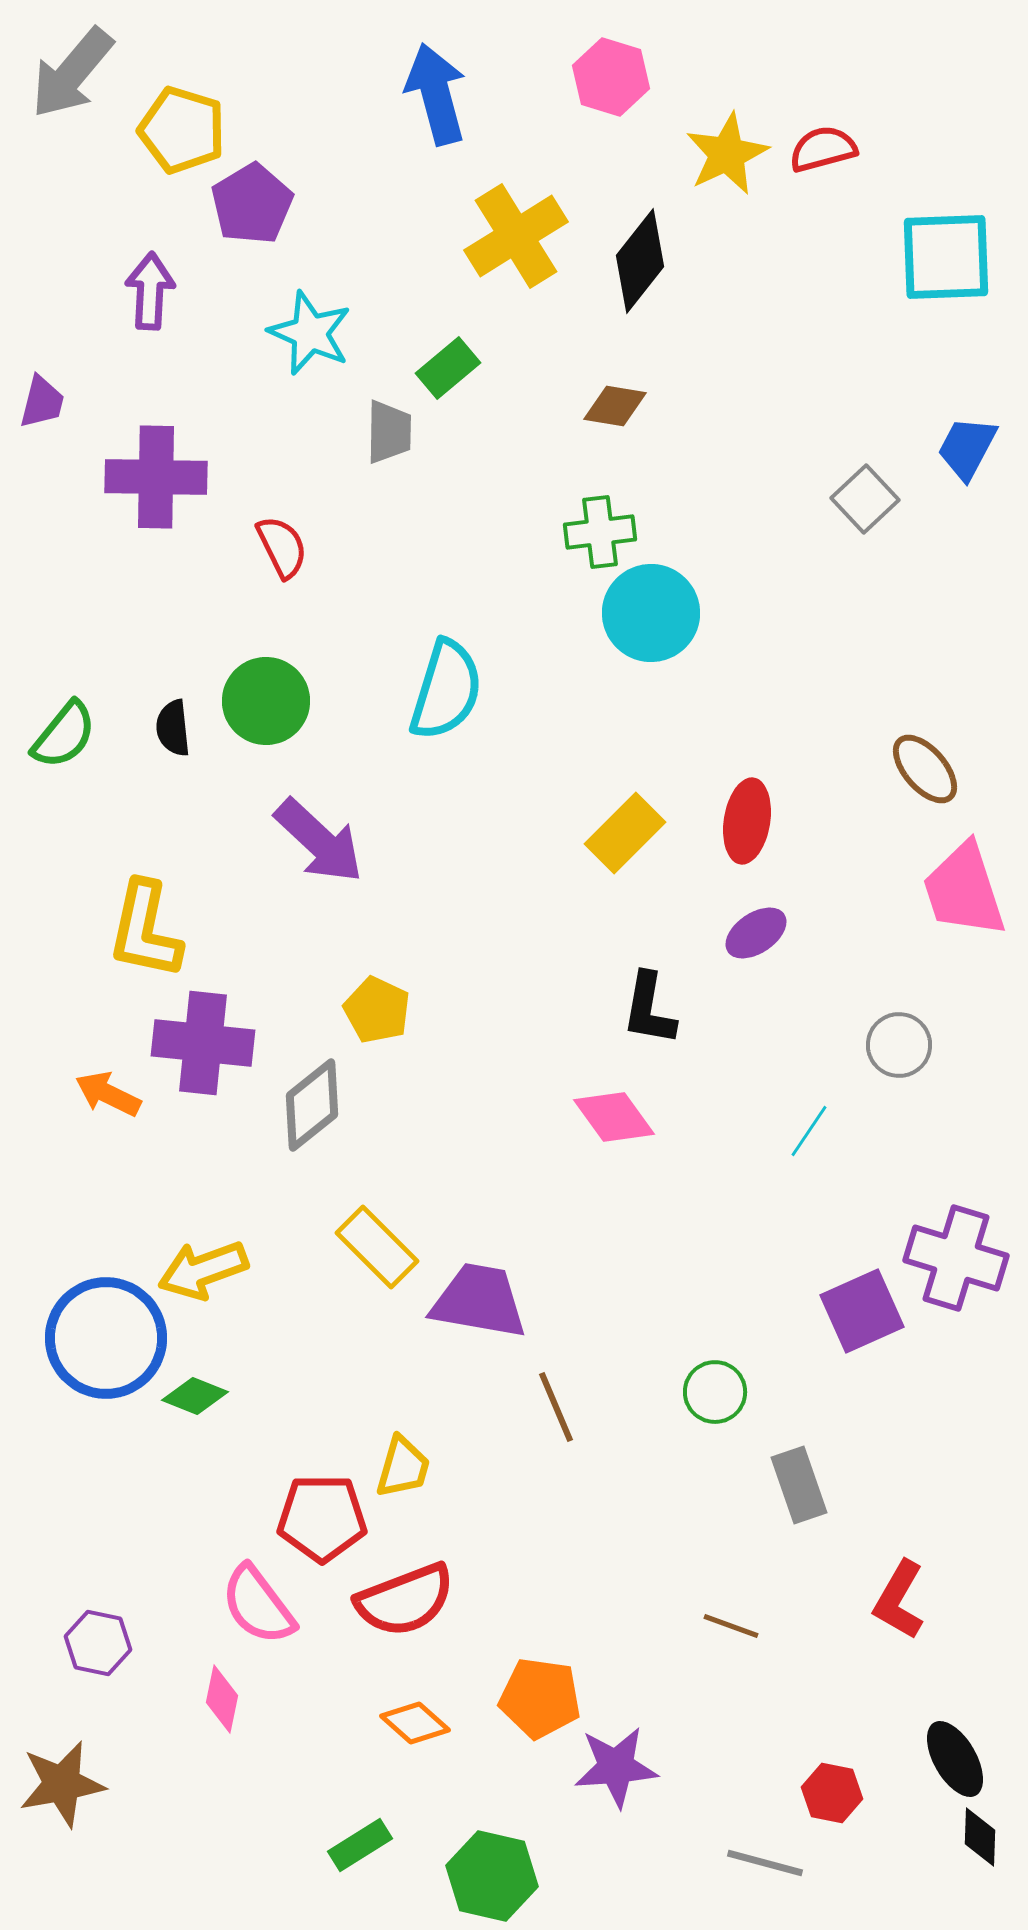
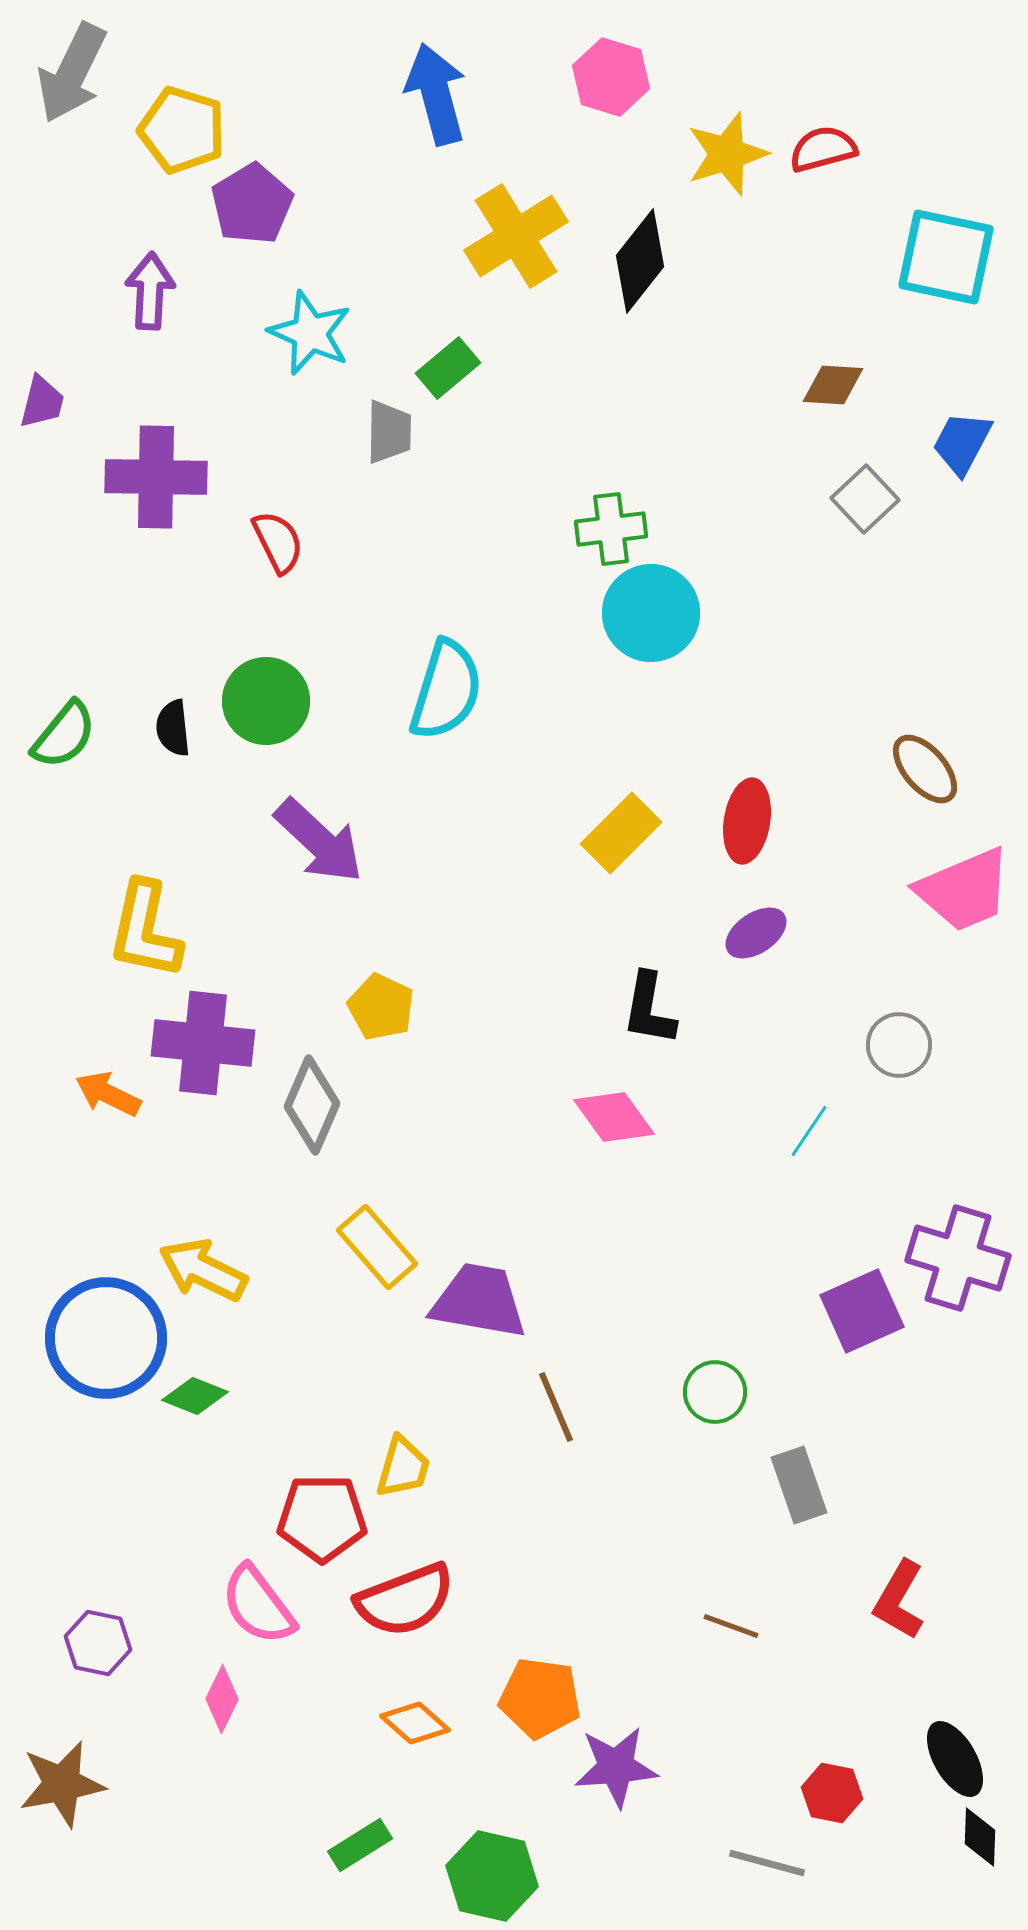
gray arrow at (72, 73): rotated 14 degrees counterclockwise
yellow star at (727, 154): rotated 8 degrees clockwise
cyan square at (946, 257): rotated 14 degrees clockwise
brown diamond at (615, 406): moved 218 px right, 21 px up; rotated 6 degrees counterclockwise
blue trapezoid at (967, 448): moved 5 px left, 5 px up
green cross at (600, 532): moved 11 px right, 3 px up
red semicircle at (282, 547): moved 4 px left, 5 px up
yellow rectangle at (625, 833): moved 4 px left
pink trapezoid at (964, 890): rotated 95 degrees counterclockwise
yellow pentagon at (377, 1010): moved 4 px right, 3 px up
gray diamond at (312, 1105): rotated 28 degrees counterclockwise
yellow rectangle at (377, 1247): rotated 4 degrees clockwise
purple cross at (956, 1258): moved 2 px right
yellow arrow at (203, 1270): rotated 46 degrees clockwise
pink diamond at (222, 1699): rotated 14 degrees clockwise
gray line at (765, 1863): moved 2 px right
